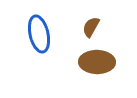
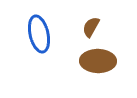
brown ellipse: moved 1 px right, 1 px up
